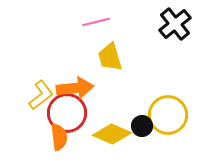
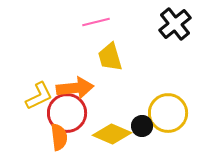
yellow L-shape: moved 2 px left, 1 px down; rotated 12 degrees clockwise
yellow circle: moved 2 px up
